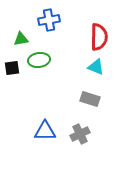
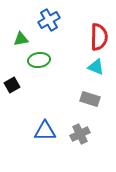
blue cross: rotated 20 degrees counterclockwise
black square: moved 17 px down; rotated 21 degrees counterclockwise
